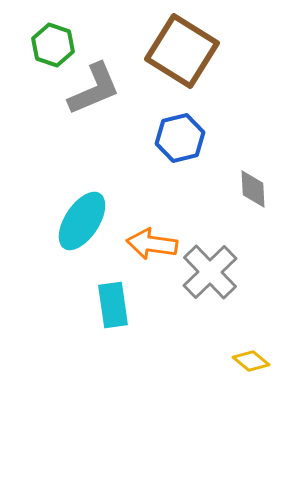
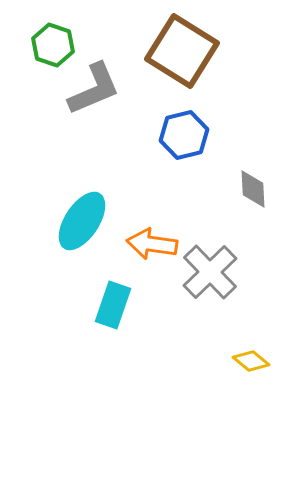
blue hexagon: moved 4 px right, 3 px up
cyan rectangle: rotated 27 degrees clockwise
